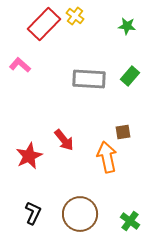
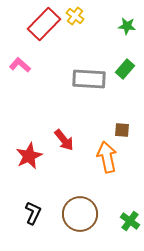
green rectangle: moved 5 px left, 7 px up
brown square: moved 1 px left, 2 px up; rotated 14 degrees clockwise
